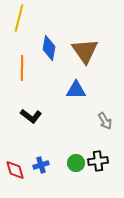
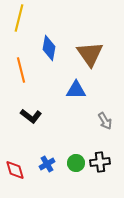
brown triangle: moved 5 px right, 3 px down
orange line: moved 1 px left, 2 px down; rotated 15 degrees counterclockwise
black cross: moved 2 px right, 1 px down
blue cross: moved 6 px right, 1 px up; rotated 14 degrees counterclockwise
